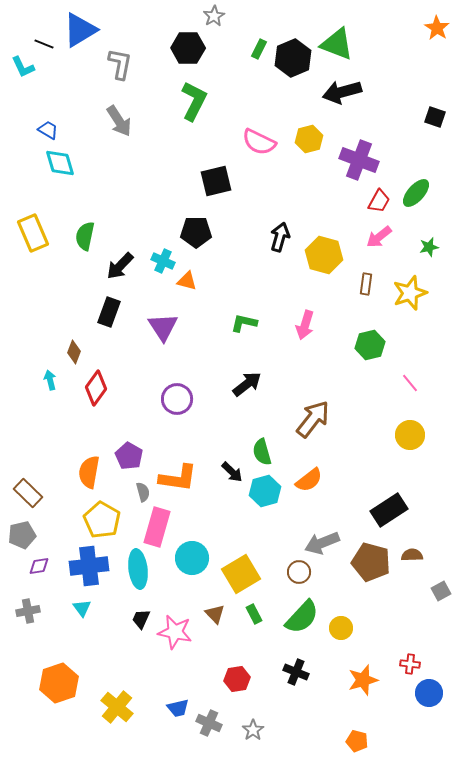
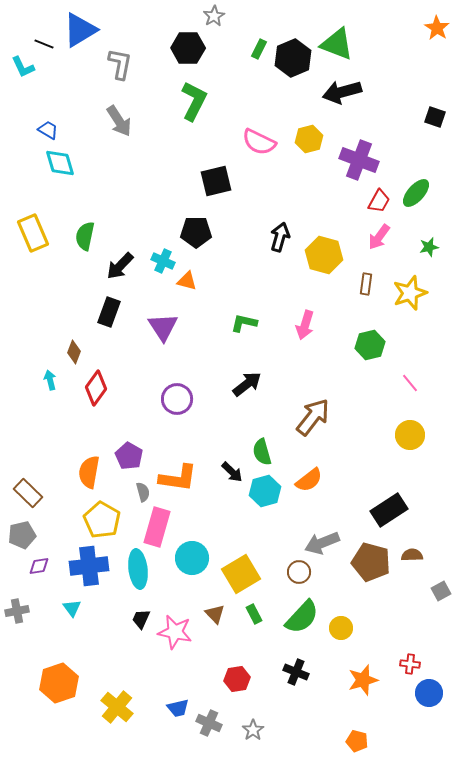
pink arrow at (379, 237): rotated 16 degrees counterclockwise
brown arrow at (313, 419): moved 2 px up
cyan triangle at (82, 608): moved 10 px left
gray cross at (28, 611): moved 11 px left
